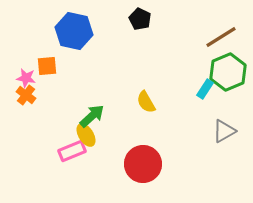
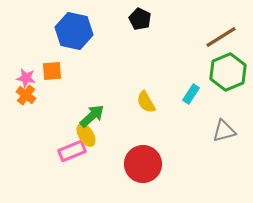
orange square: moved 5 px right, 5 px down
cyan rectangle: moved 14 px left, 5 px down
gray triangle: rotated 15 degrees clockwise
